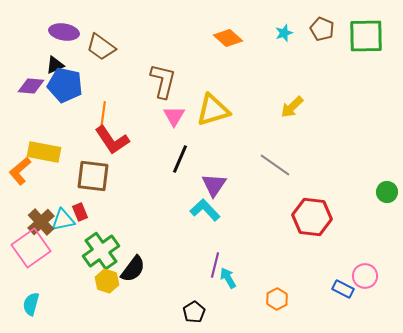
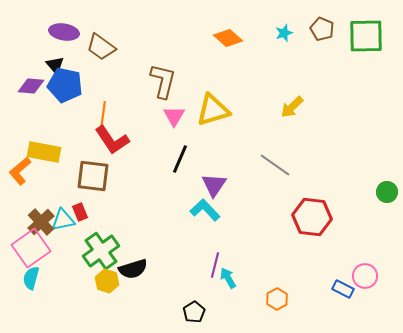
black triangle: rotated 48 degrees counterclockwise
black semicircle: rotated 36 degrees clockwise
cyan semicircle: moved 26 px up
